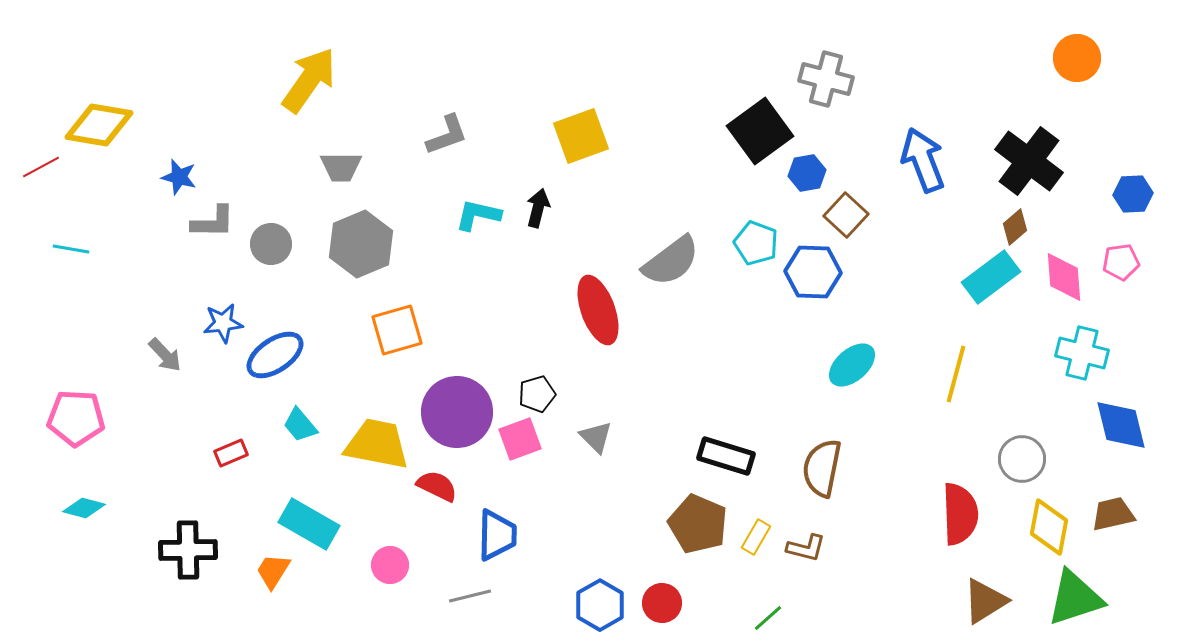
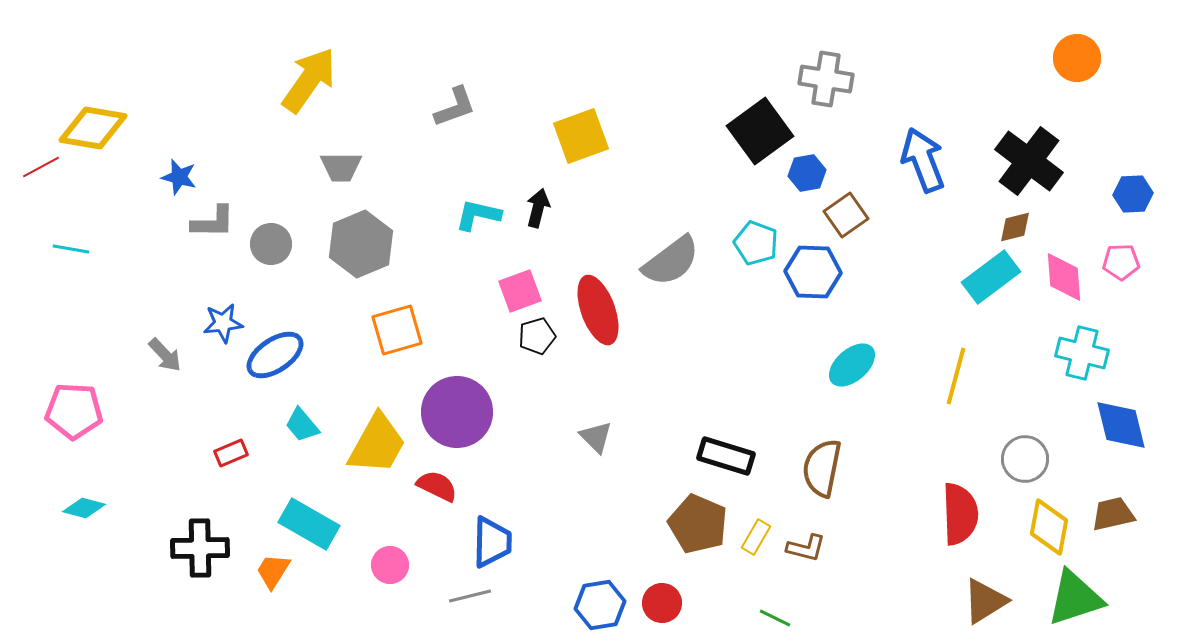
gray cross at (826, 79): rotated 6 degrees counterclockwise
yellow diamond at (99, 125): moved 6 px left, 3 px down
gray L-shape at (447, 135): moved 8 px right, 28 px up
brown square at (846, 215): rotated 12 degrees clockwise
brown diamond at (1015, 227): rotated 27 degrees clockwise
pink pentagon at (1121, 262): rotated 6 degrees clockwise
yellow line at (956, 374): moved 2 px down
black pentagon at (537, 394): moved 58 px up
pink pentagon at (76, 418): moved 2 px left, 7 px up
cyan trapezoid at (300, 425): moved 2 px right
pink square at (520, 439): moved 148 px up
yellow trapezoid at (377, 444): rotated 108 degrees clockwise
gray circle at (1022, 459): moved 3 px right
blue trapezoid at (497, 535): moved 5 px left, 7 px down
black cross at (188, 550): moved 12 px right, 2 px up
blue hexagon at (600, 605): rotated 21 degrees clockwise
green line at (768, 618): moved 7 px right; rotated 68 degrees clockwise
